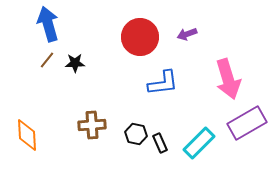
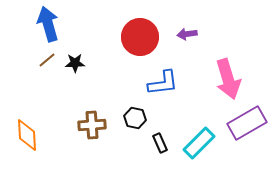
purple arrow: rotated 12 degrees clockwise
brown line: rotated 12 degrees clockwise
black hexagon: moved 1 px left, 16 px up
